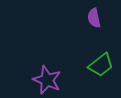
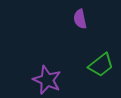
purple semicircle: moved 14 px left, 1 px down
